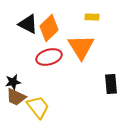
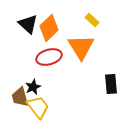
yellow rectangle: moved 3 px down; rotated 40 degrees clockwise
black triangle: rotated 15 degrees clockwise
black star: moved 20 px right, 5 px down; rotated 14 degrees counterclockwise
brown trapezoid: moved 4 px right; rotated 50 degrees clockwise
